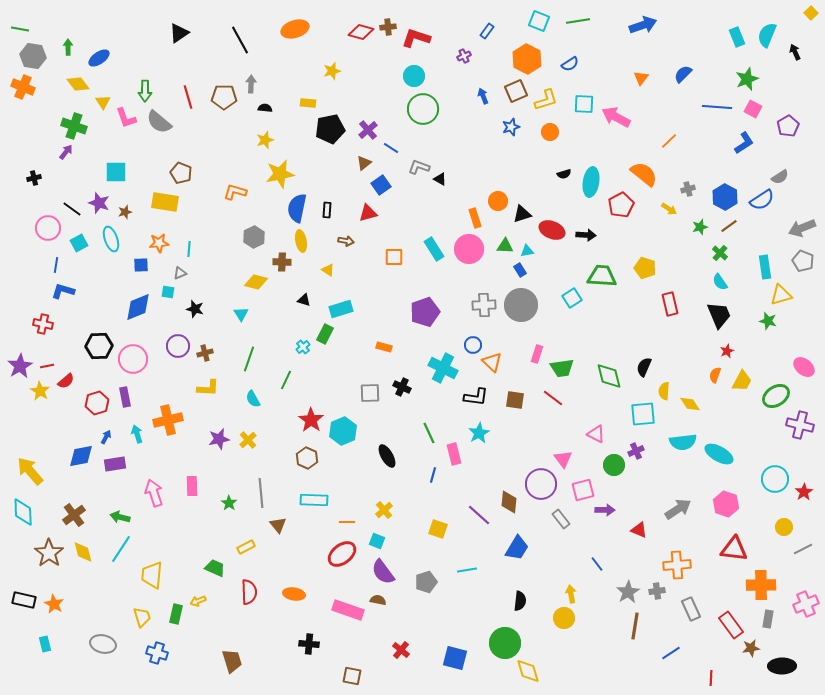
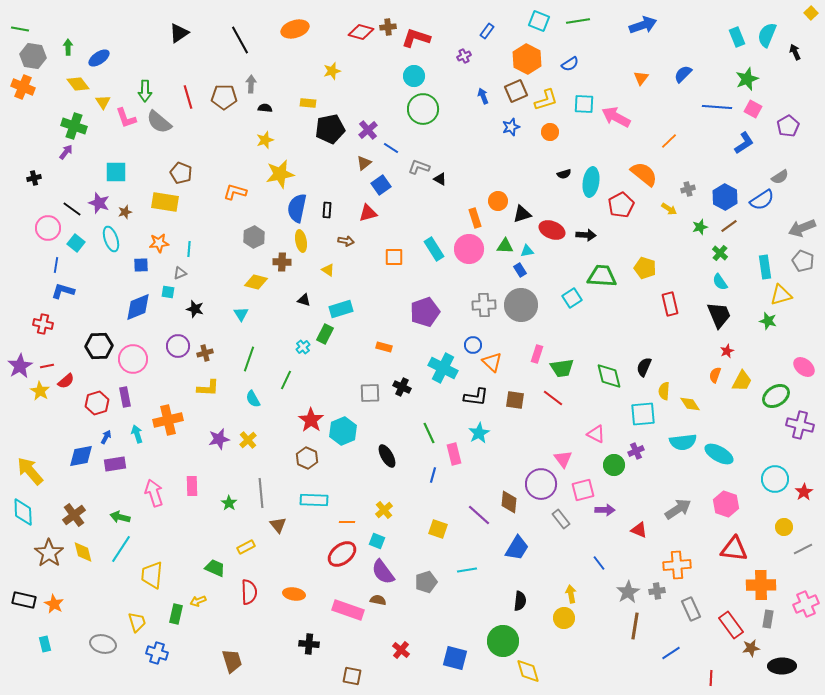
cyan square at (79, 243): moved 3 px left; rotated 24 degrees counterclockwise
blue line at (597, 564): moved 2 px right, 1 px up
yellow trapezoid at (142, 617): moved 5 px left, 5 px down
green circle at (505, 643): moved 2 px left, 2 px up
